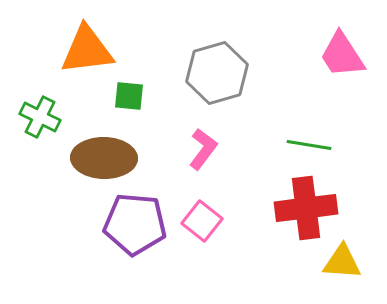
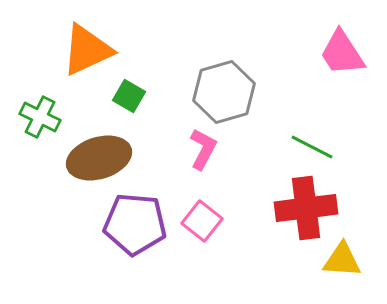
orange triangle: rotated 18 degrees counterclockwise
pink trapezoid: moved 2 px up
gray hexagon: moved 7 px right, 19 px down
green square: rotated 24 degrees clockwise
green line: moved 3 px right, 2 px down; rotated 18 degrees clockwise
pink L-shape: rotated 9 degrees counterclockwise
brown ellipse: moved 5 px left; rotated 18 degrees counterclockwise
yellow triangle: moved 2 px up
